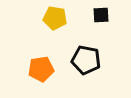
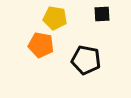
black square: moved 1 px right, 1 px up
orange pentagon: moved 24 px up; rotated 20 degrees clockwise
